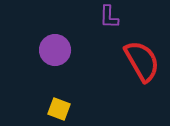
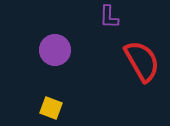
yellow square: moved 8 px left, 1 px up
